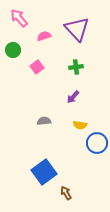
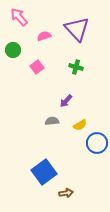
pink arrow: moved 1 px up
green cross: rotated 24 degrees clockwise
purple arrow: moved 7 px left, 4 px down
gray semicircle: moved 8 px right
yellow semicircle: rotated 40 degrees counterclockwise
brown arrow: rotated 112 degrees clockwise
